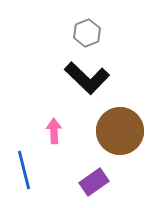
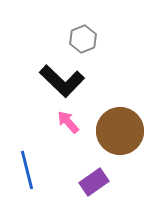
gray hexagon: moved 4 px left, 6 px down
black L-shape: moved 25 px left, 3 px down
pink arrow: moved 14 px right, 9 px up; rotated 40 degrees counterclockwise
blue line: moved 3 px right
